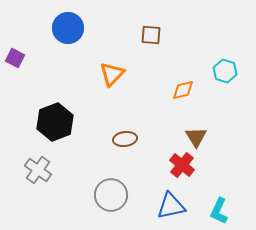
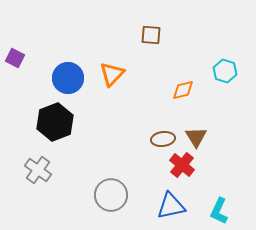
blue circle: moved 50 px down
brown ellipse: moved 38 px right
